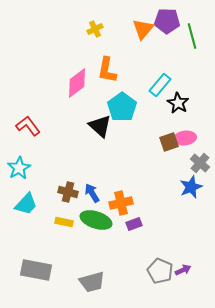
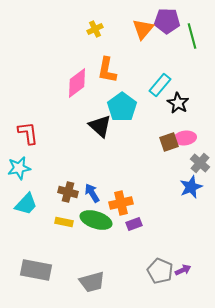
red L-shape: moved 7 px down; rotated 30 degrees clockwise
cyan star: rotated 20 degrees clockwise
